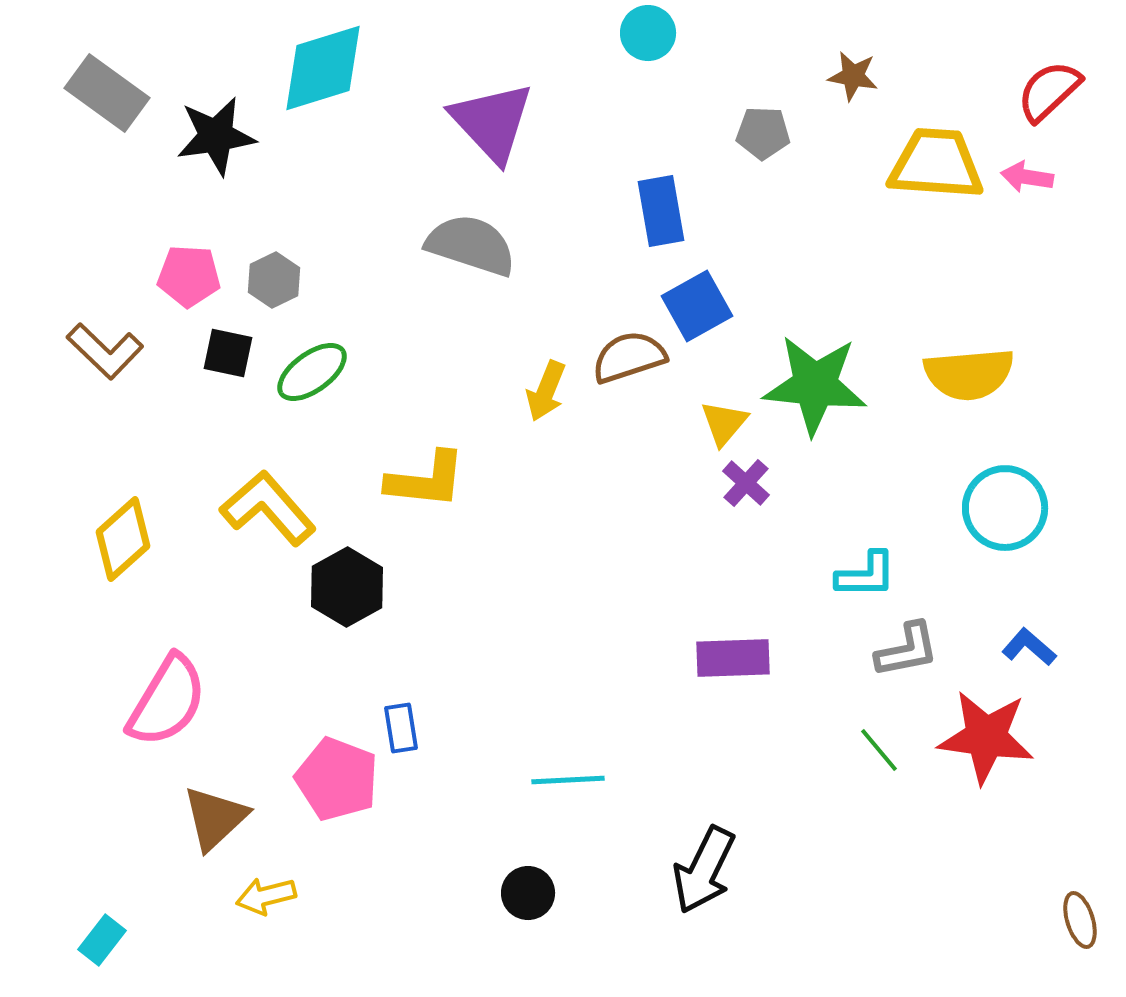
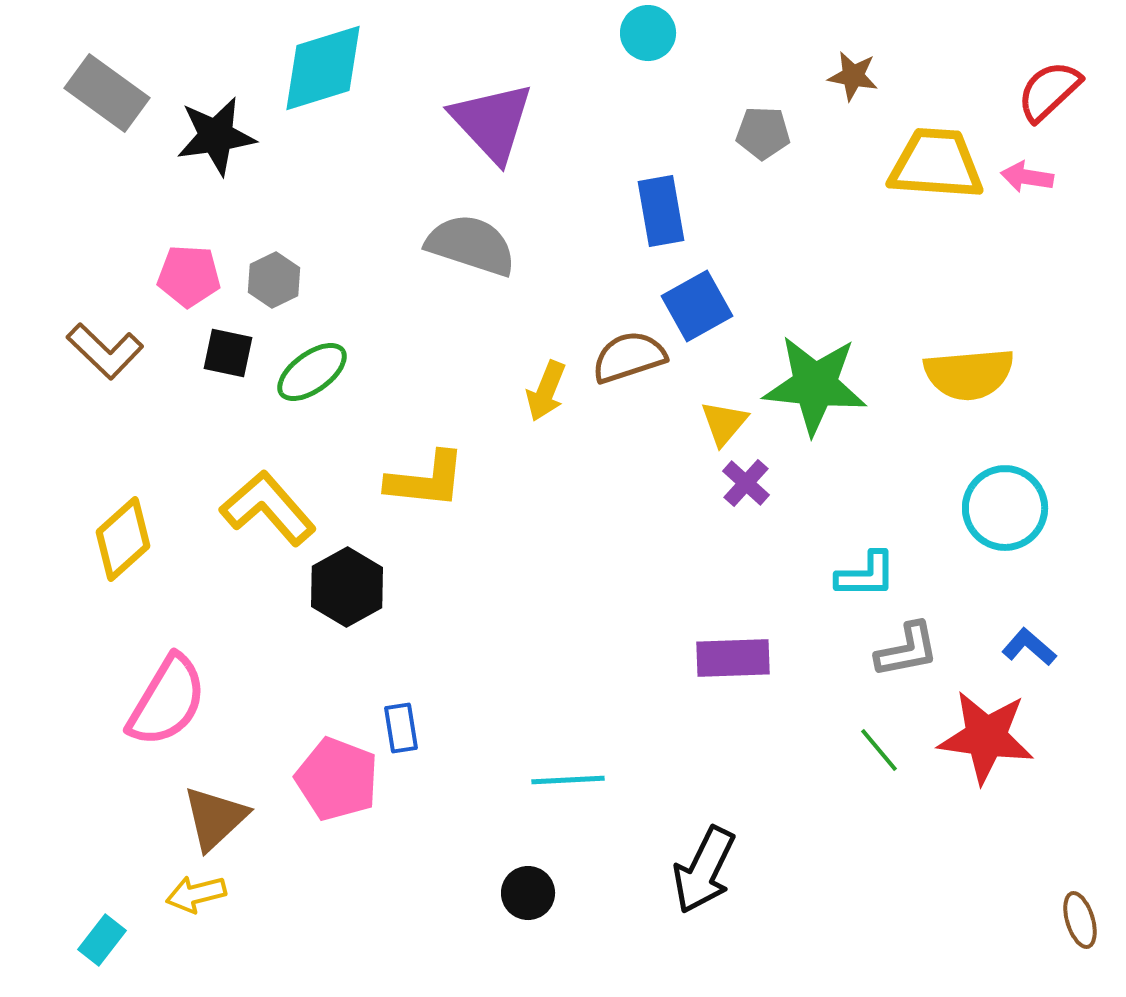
yellow arrow at (266, 896): moved 70 px left, 2 px up
